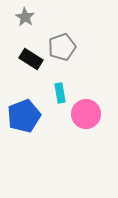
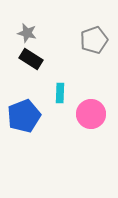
gray star: moved 2 px right, 16 px down; rotated 18 degrees counterclockwise
gray pentagon: moved 32 px right, 7 px up
cyan rectangle: rotated 12 degrees clockwise
pink circle: moved 5 px right
